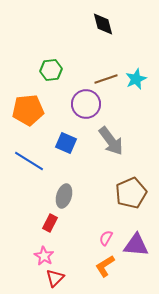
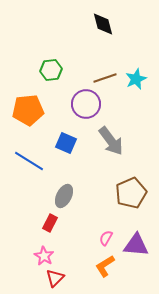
brown line: moved 1 px left, 1 px up
gray ellipse: rotated 10 degrees clockwise
